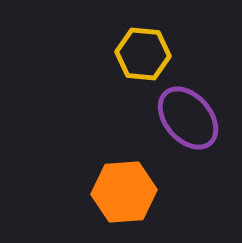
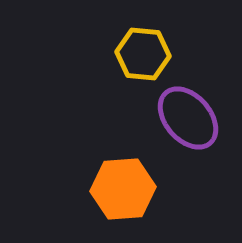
orange hexagon: moved 1 px left, 3 px up
